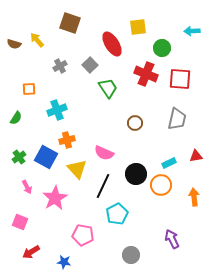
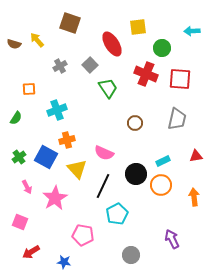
cyan rectangle: moved 6 px left, 2 px up
